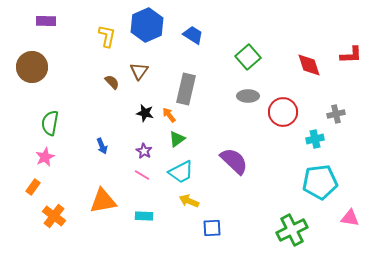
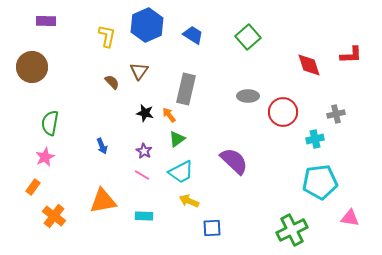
green square: moved 20 px up
